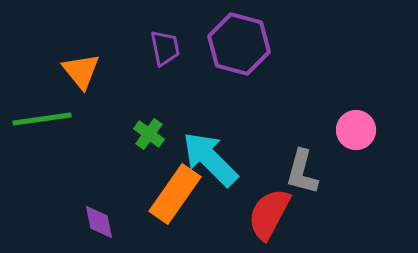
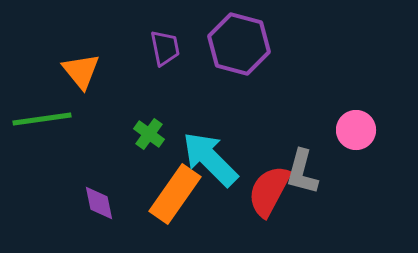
red semicircle: moved 23 px up
purple diamond: moved 19 px up
